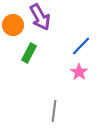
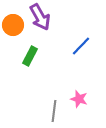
green rectangle: moved 1 px right, 3 px down
pink star: moved 27 px down; rotated 18 degrees counterclockwise
